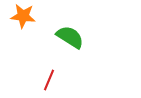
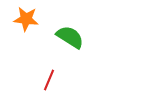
orange star: moved 3 px right, 3 px down
